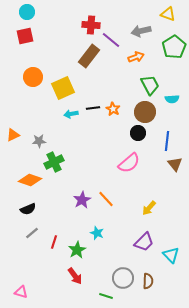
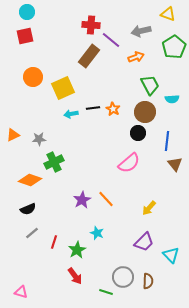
gray star: moved 2 px up
gray circle: moved 1 px up
green line: moved 4 px up
